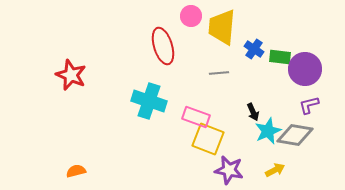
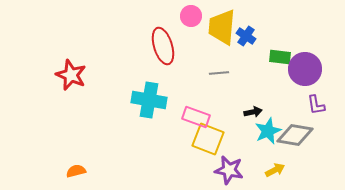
blue cross: moved 8 px left, 13 px up
cyan cross: moved 1 px up; rotated 8 degrees counterclockwise
purple L-shape: moved 7 px right; rotated 85 degrees counterclockwise
black arrow: rotated 78 degrees counterclockwise
